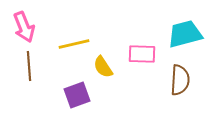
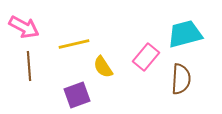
pink arrow: rotated 40 degrees counterclockwise
pink rectangle: moved 4 px right, 3 px down; rotated 52 degrees counterclockwise
brown semicircle: moved 1 px right, 1 px up
